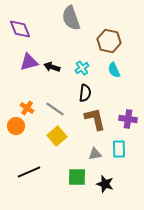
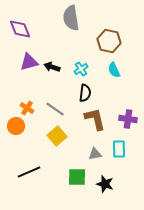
gray semicircle: rotated 10 degrees clockwise
cyan cross: moved 1 px left, 1 px down
